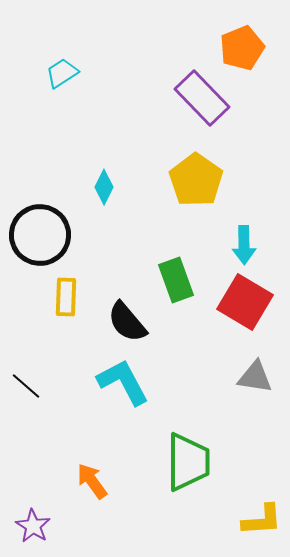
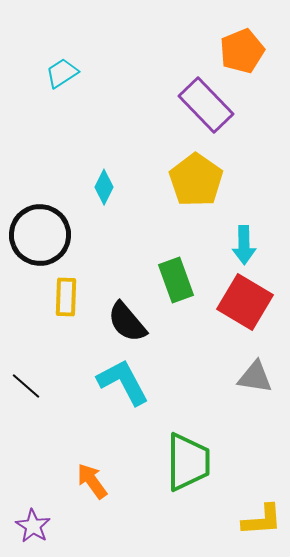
orange pentagon: moved 3 px down
purple rectangle: moved 4 px right, 7 px down
